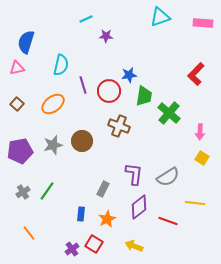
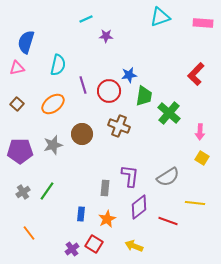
cyan semicircle: moved 3 px left
brown circle: moved 7 px up
purple pentagon: rotated 10 degrees clockwise
purple L-shape: moved 4 px left, 2 px down
gray rectangle: moved 2 px right, 1 px up; rotated 21 degrees counterclockwise
